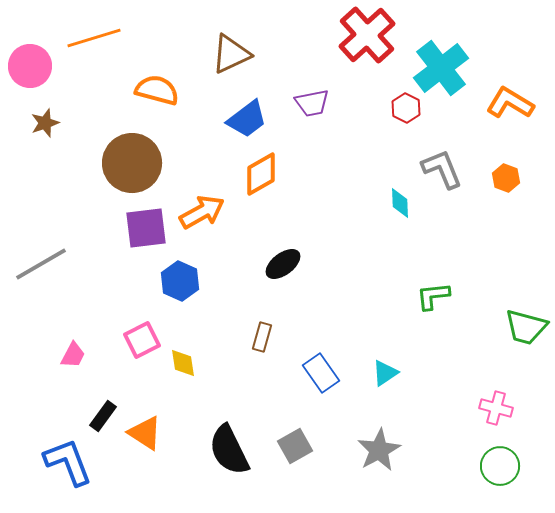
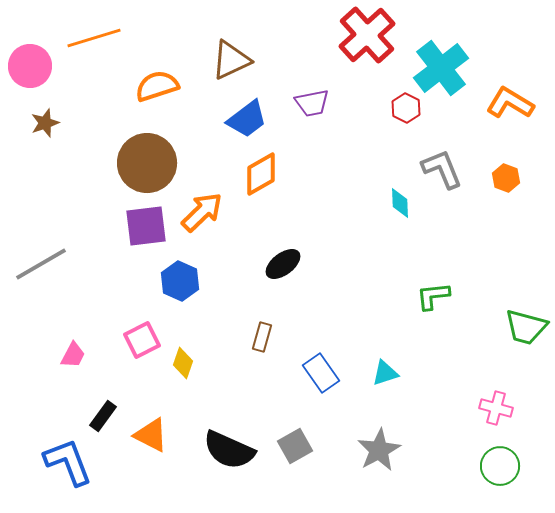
brown triangle: moved 6 px down
orange semicircle: moved 4 px up; rotated 33 degrees counterclockwise
brown circle: moved 15 px right
orange arrow: rotated 15 degrees counterclockwise
purple square: moved 2 px up
yellow diamond: rotated 28 degrees clockwise
cyan triangle: rotated 16 degrees clockwise
orange triangle: moved 6 px right, 2 px down; rotated 6 degrees counterclockwise
black semicircle: rotated 40 degrees counterclockwise
